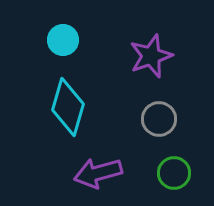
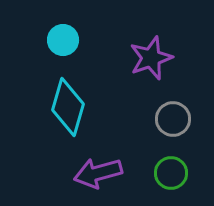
purple star: moved 2 px down
gray circle: moved 14 px right
green circle: moved 3 px left
